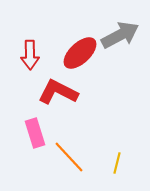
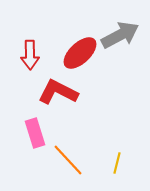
orange line: moved 1 px left, 3 px down
